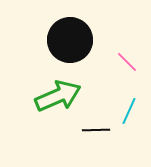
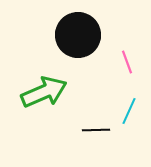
black circle: moved 8 px right, 5 px up
pink line: rotated 25 degrees clockwise
green arrow: moved 14 px left, 4 px up
